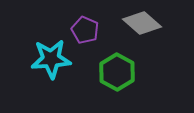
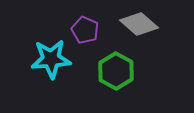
gray diamond: moved 3 px left, 1 px down
green hexagon: moved 1 px left, 1 px up
